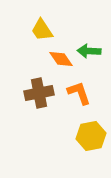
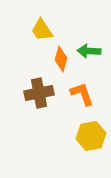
orange diamond: rotated 50 degrees clockwise
orange L-shape: moved 3 px right, 1 px down
